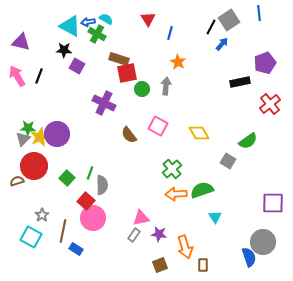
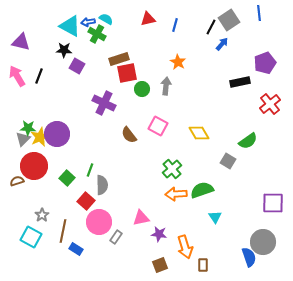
red triangle at (148, 19): rotated 49 degrees clockwise
blue line at (170, 33): moved 5 px right, 8 px up
brown rectangle at (119, 59): rotated 36 degrees counterclockwise
green line at (90, 173): moved 3 px up
pink circle at (93, 218): moved 6 px right, 4 px down
gray rectangle at (134, 235): moved 18 px left, 2 px down
